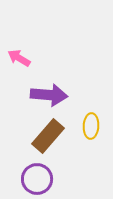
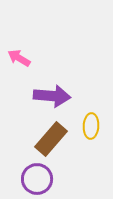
purple arrow: moved 3 px right, 1 px down
brown rectangle: moved 3 px right, 3 px down
